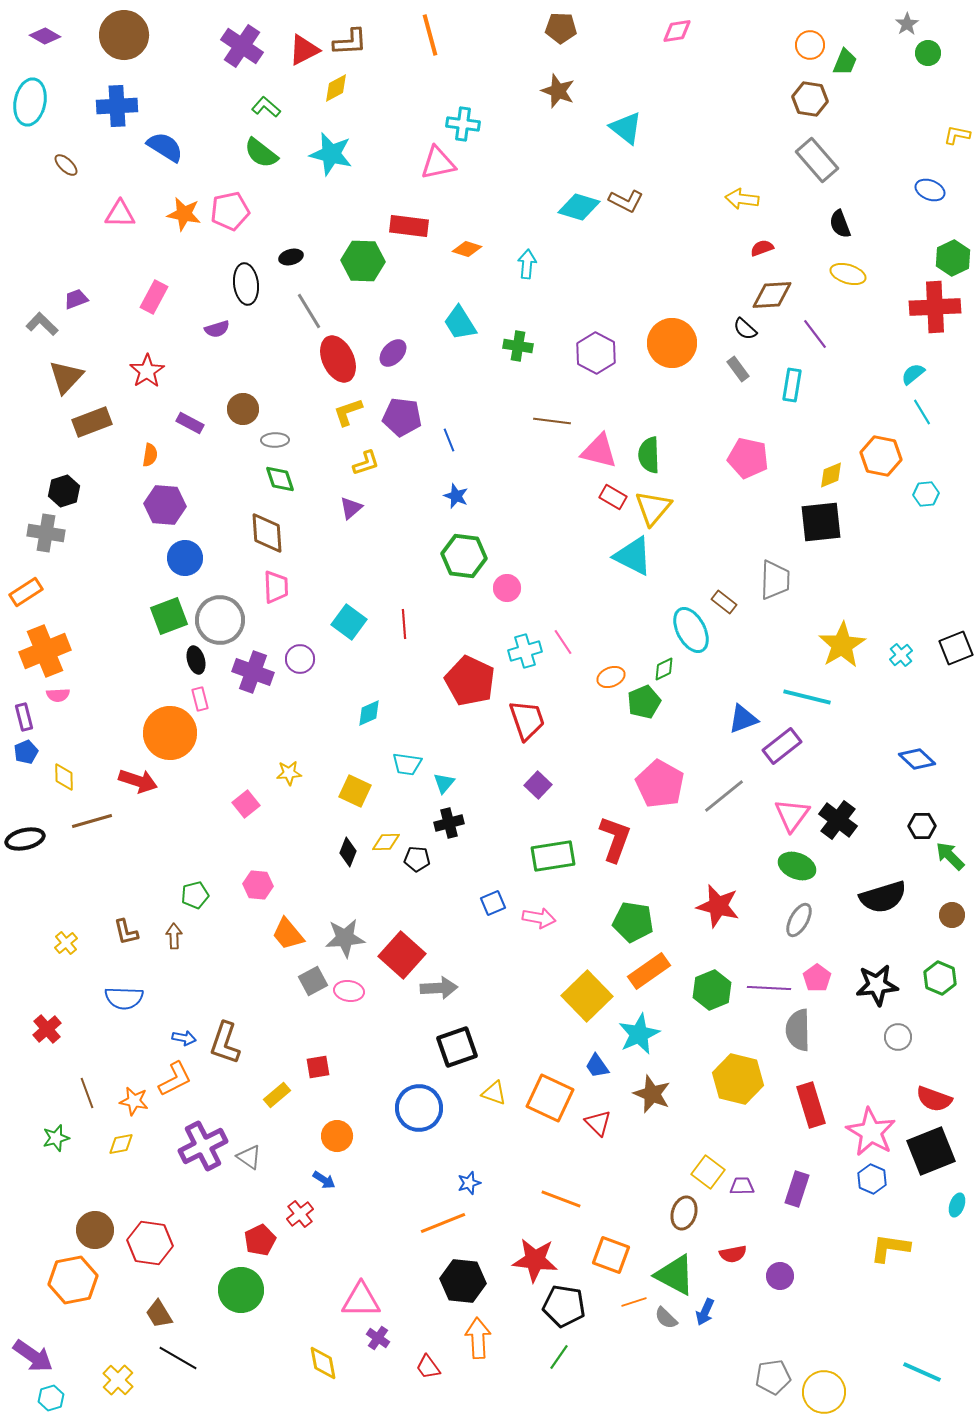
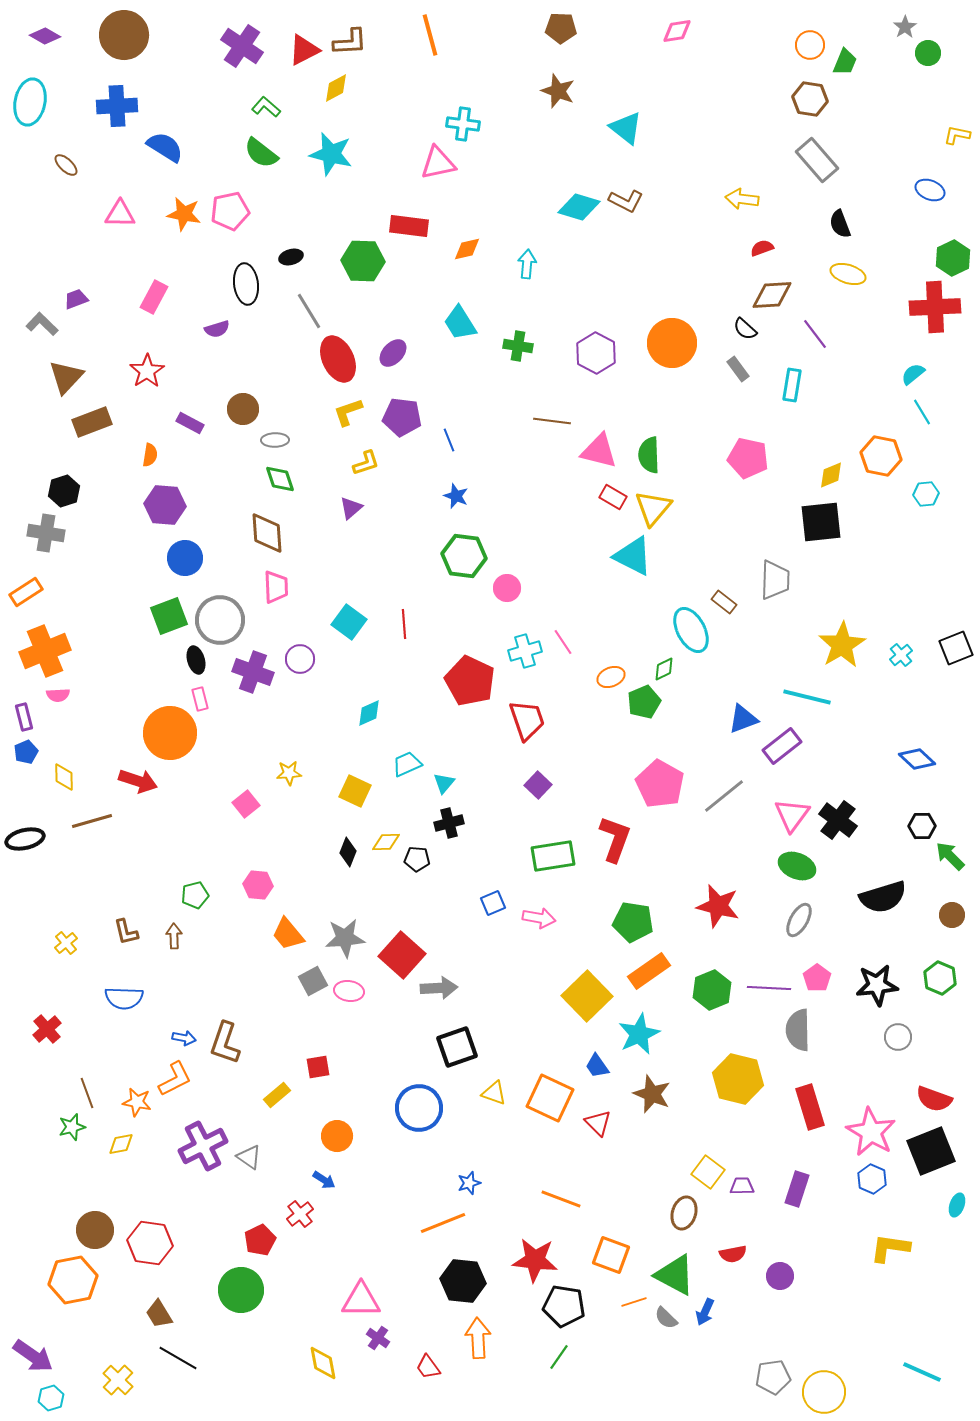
gray star at (907, 24): moved 2 px left, 3 px down
orange diamond at (467, 249): rotated 32 degrees counterclockwise
cyan trapezoid at (407, 764): rotated 148 degrees clockwise
orange star at (134, 1101): moved 3 px right, 1 px down
red rectangle at (811, 1105): moved 1 px left, 2 px down
green star at (56, 1138): moved 16 px right, 11 px up
